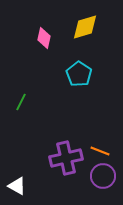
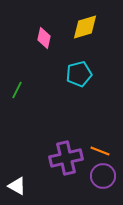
cyan pentagon: rotated 25 degrees clockwise
green line: moved 4 px left, 12 px up
